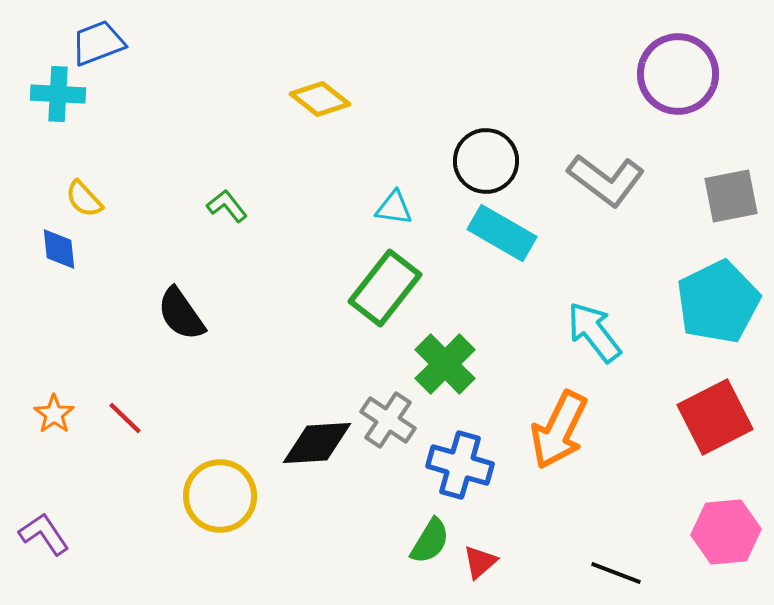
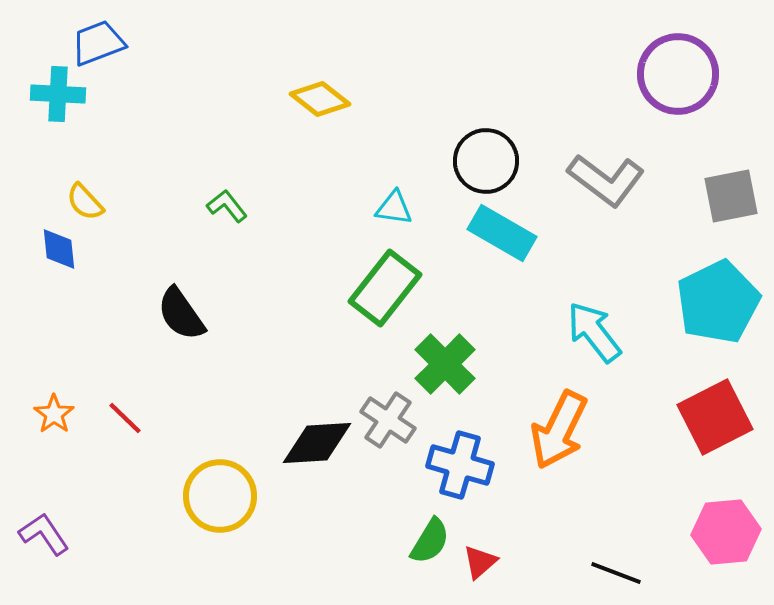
yellow semicircle: moved 1 px right, 3 px down
